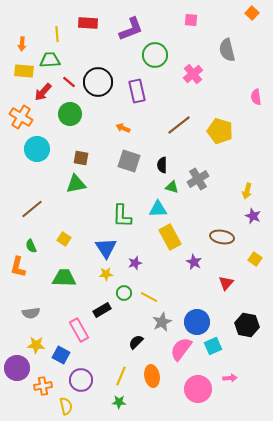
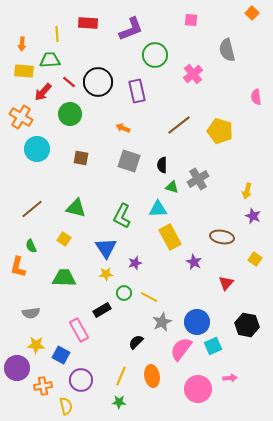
green triangle at (76, 184): moved 24 px down; rotated 25 degrees clockwise
green L-shape at (122, 216): rotated 25 degrees clockwise
